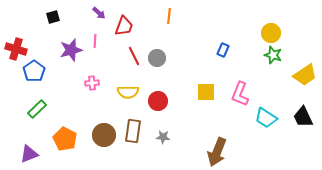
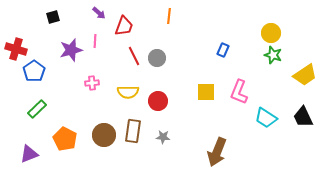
pink L-shape: moved 1 px left, 2 px up
